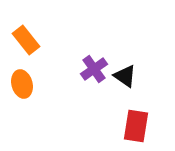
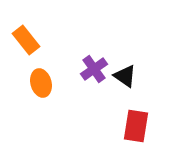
orange ellipse: moved 19 px right, 1 px up
